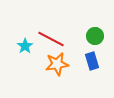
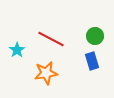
cyan star: moved 8 px left, 4 px down
orange star: moved 11 px left, 9 px down
